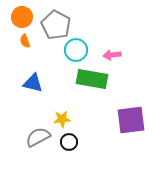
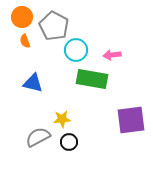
gray pentagon: moved 2 px left, 1 px down
